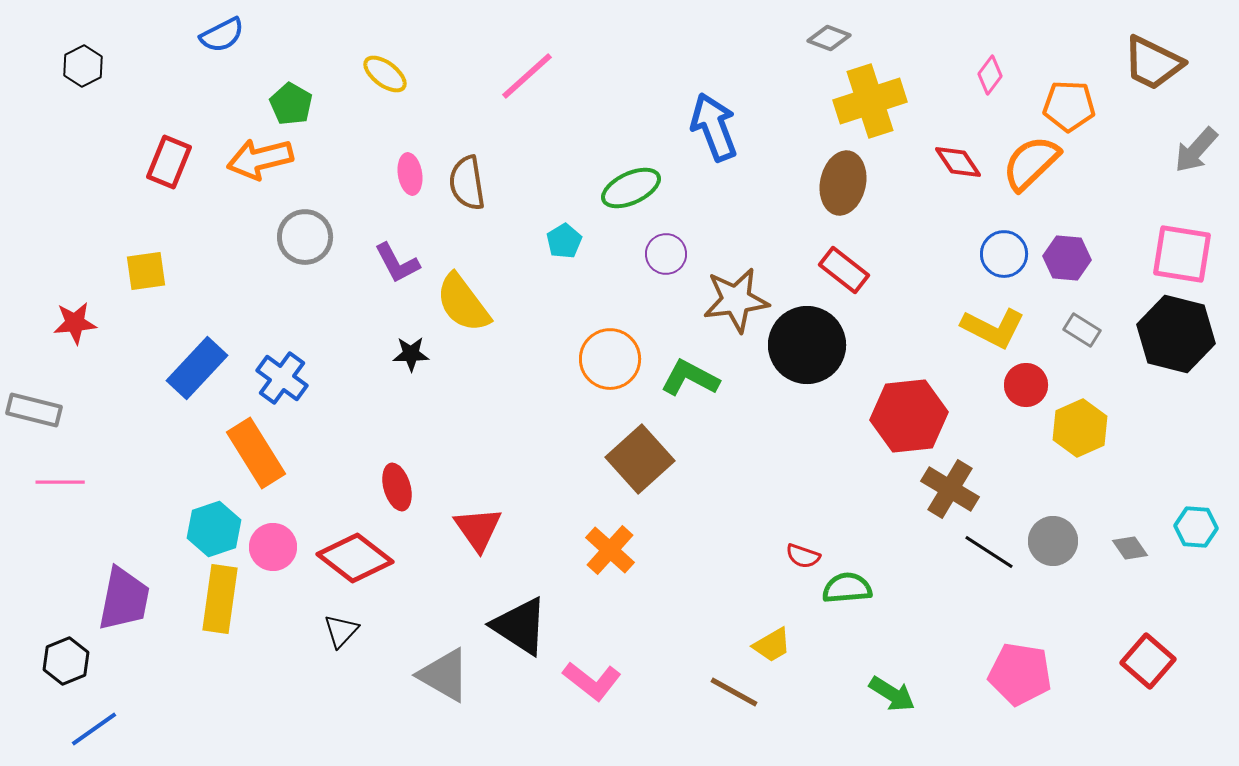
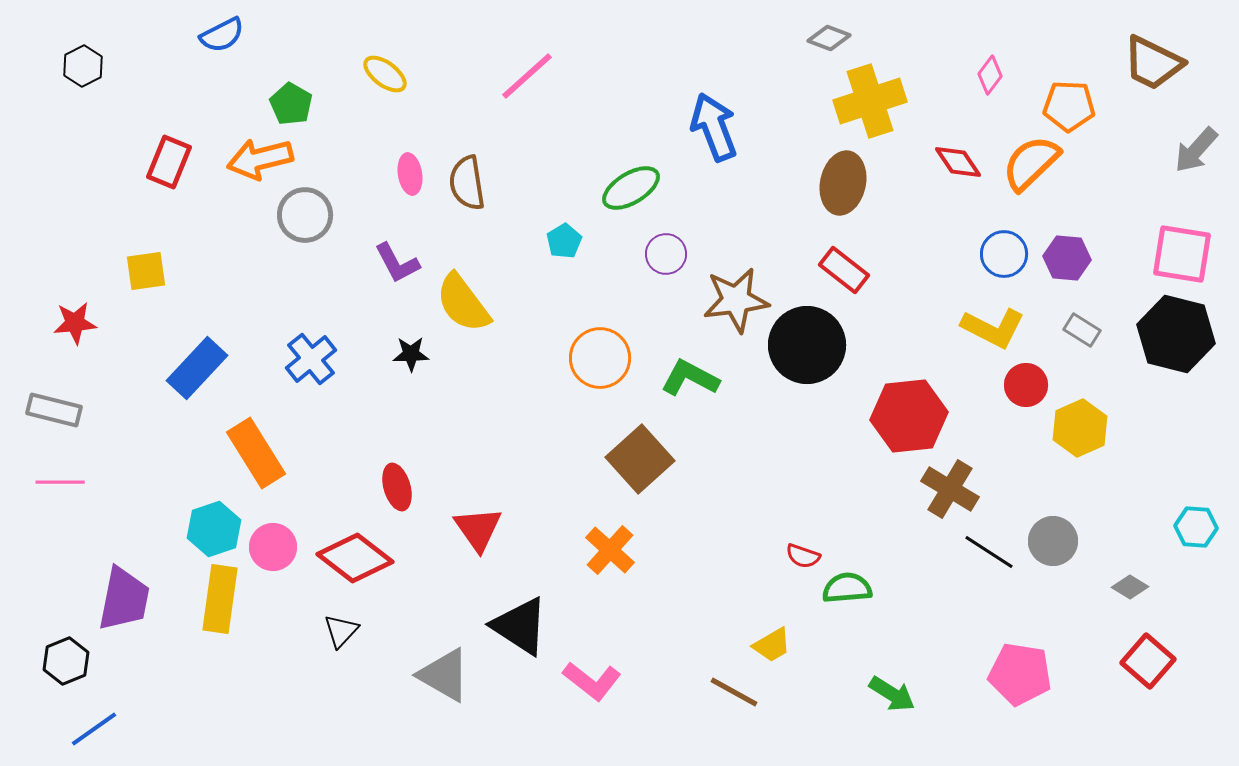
green ellipse at (631, 188): rotated 6 degrees counterclockwise
gray circle at (305, 237): moved 22 px up
orange circle at (610, 359): moved 10 px left, 1 px up
blue cross at (282, 378): moved 29 px right, 19 px up; rotated 15 degrees clockwise
gray rectangle at (34, 410): moved 20 px right
gray diamond at (1130, 548): moved 39 px down; rotated 24 degrees counterclockwise
